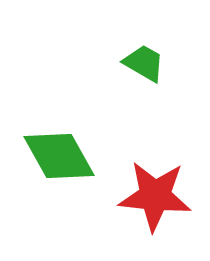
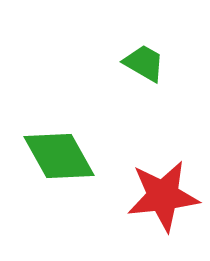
red star: moved 8 px right; rotated 12 degrees counterclockwise
